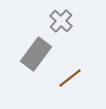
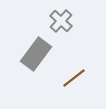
brown line: moved 4 px right
